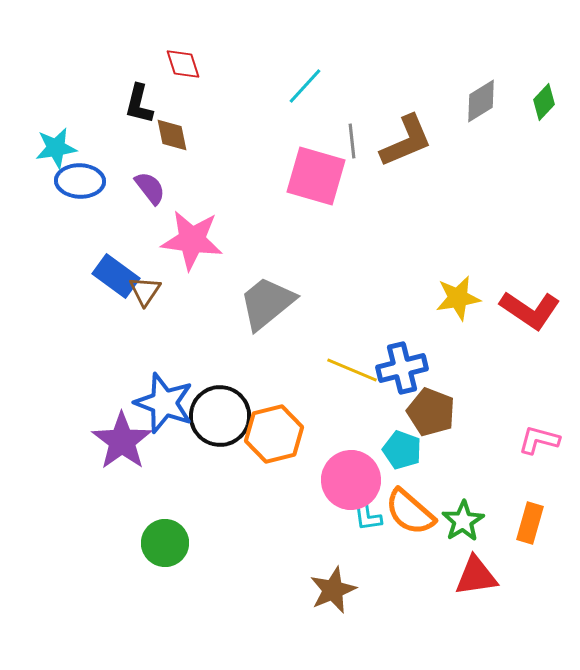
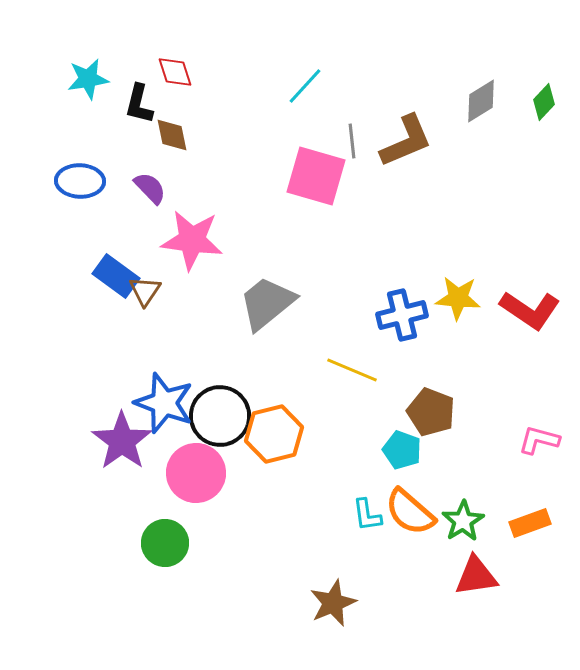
red diamond: moved 8 px left, 8 px down
cyan star: moved 32 px right, 69 px up
purple semicircle: rotated 6 degrees counterclockwise
yellow star: rotated 15 degrees clockwise
blue cross: moved 53 px up
pink circle: moved 155 px left, 7 px up
orange rectangle: rotated 54 degrees clockwise
brown star: moved 13 px down
